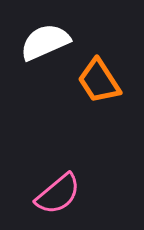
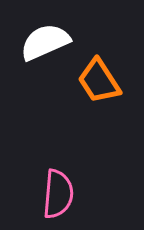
pink semicircle: rotated 45 degrees counterclockwise
